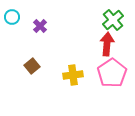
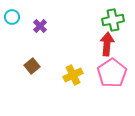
green cross: rotated 30 degrees clockwise
yellow cross: rotated 18 degrees counterclockwise
